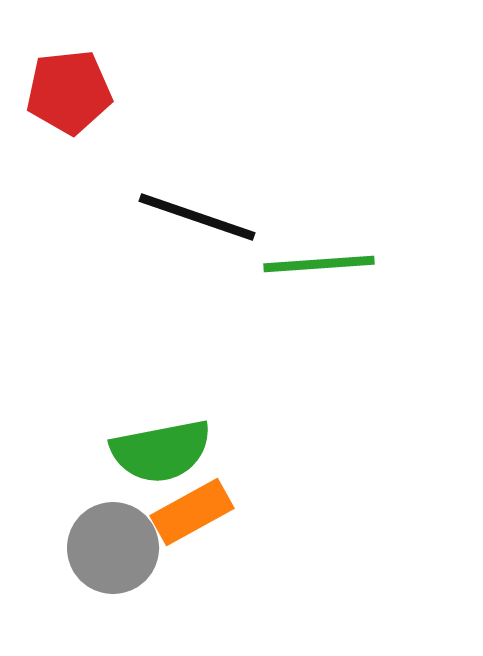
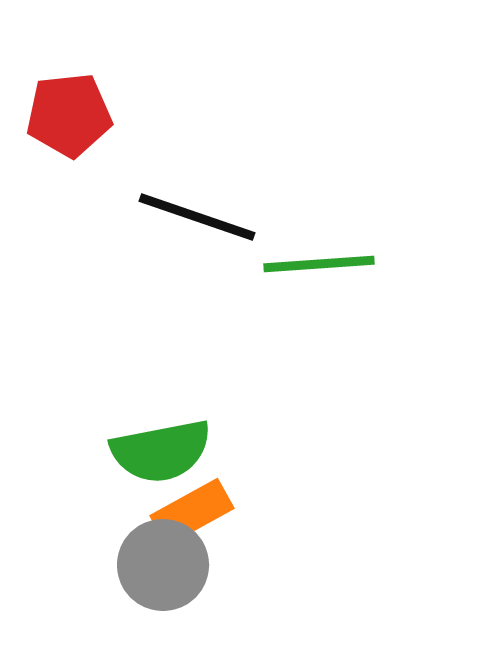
red pentagon: moved 23 px down
gray circle: moved 50 px right, 17 px down
